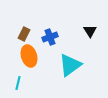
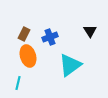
orange ellipse: moved 1 px left
